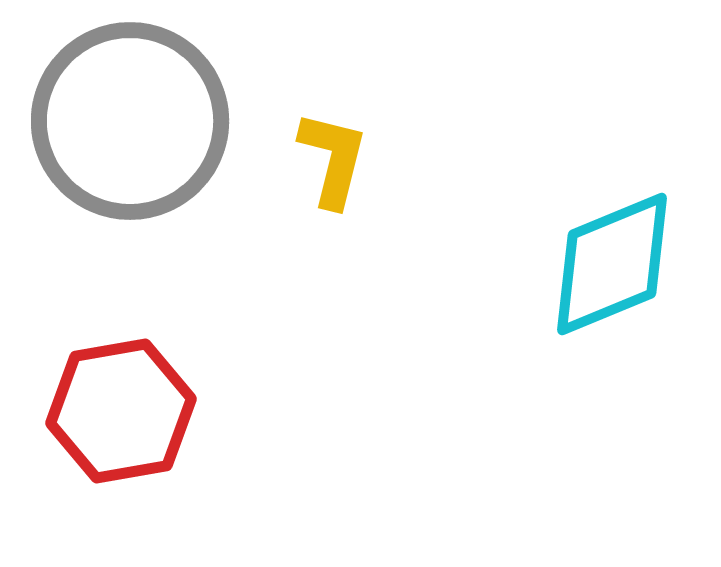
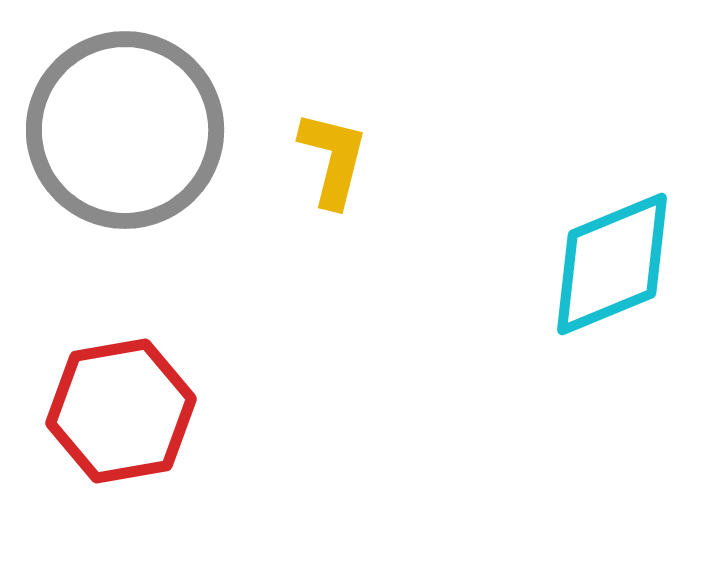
gray circle: moved 5 px left, 9 px down
